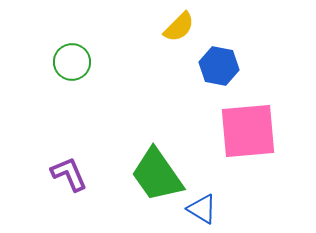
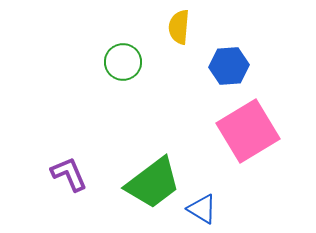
yellow semicircle: rotated 140 degrees clockwise
green circle: moved 51 px right
blue hexagon: moved 10 px right; rotated 15 degrees counterclockwise
pink square: rotated 26 degrees counterclockwise
green trapezoid: moved 4 px left, 8 px down; rotated 92 degrees counterclockwise
